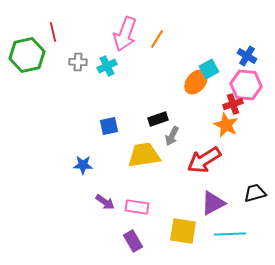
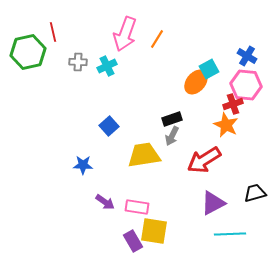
green hexagon: moved 1 px right, 3 px up
black rectangle: moved 14 px right
blue square: rotated 30 degrees counterclockwise
yellow square: moved 29 px left
